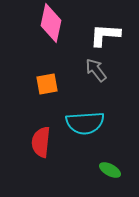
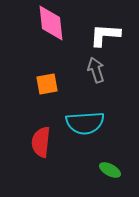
pink diamond: rotated 18 degrees counterclockwise
gray arrow: rotated 20 degrees clockwise
